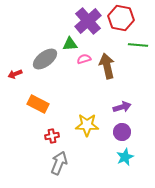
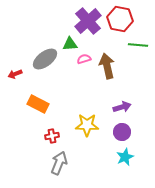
red hexagon: moved 1 px left, 1 px down
